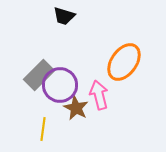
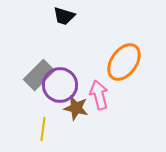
brown star: rotated 15 degrees counterclockwise
